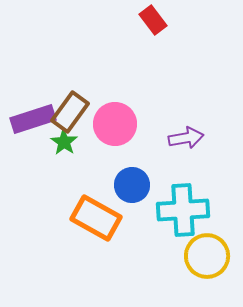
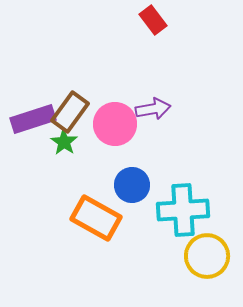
purple arrow: moved 33 px left, 29 px up
